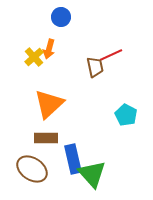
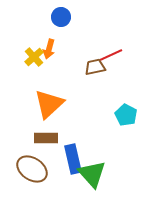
brown trapezoid: rotated 90 degrees counterclockwise
